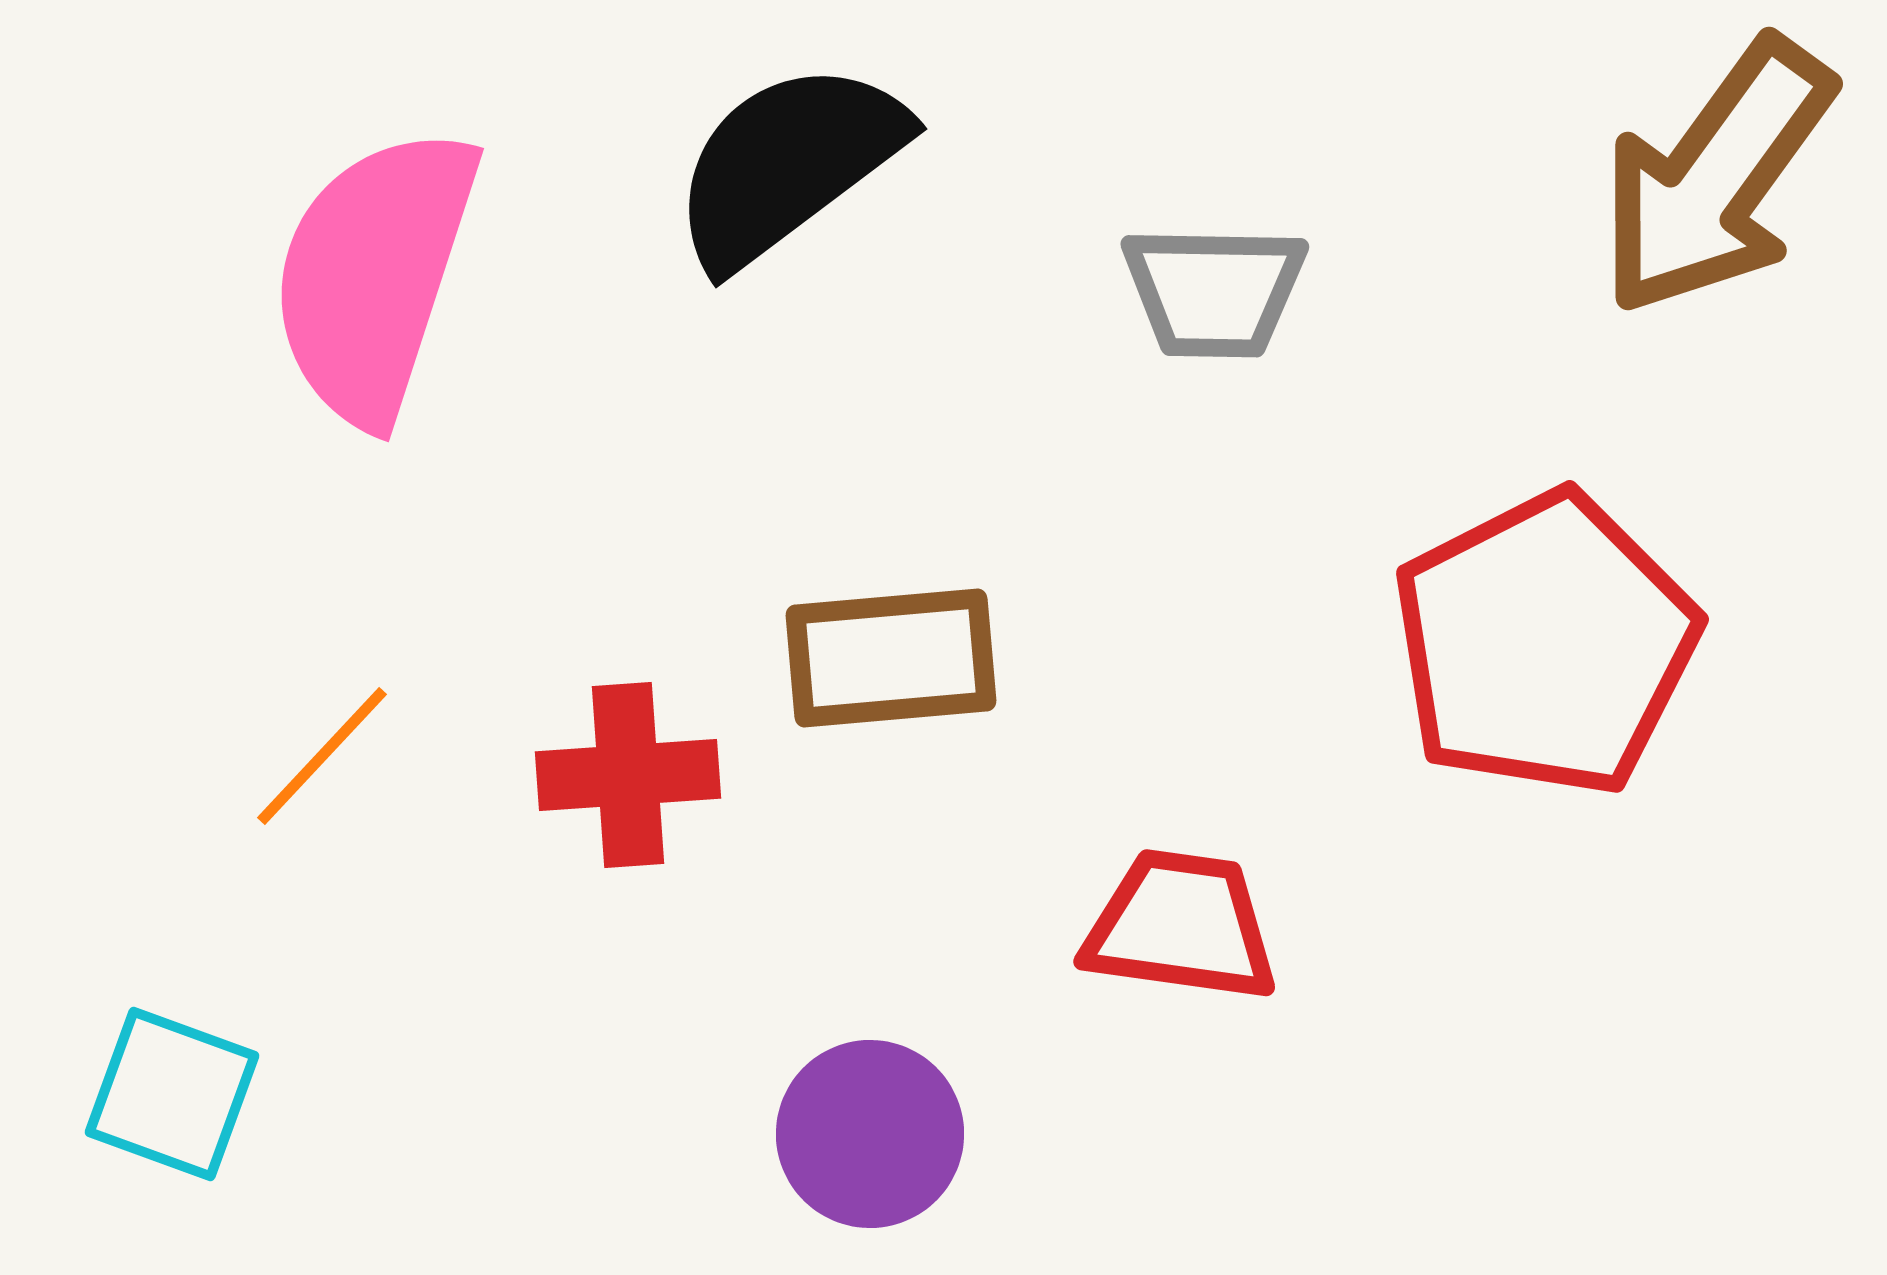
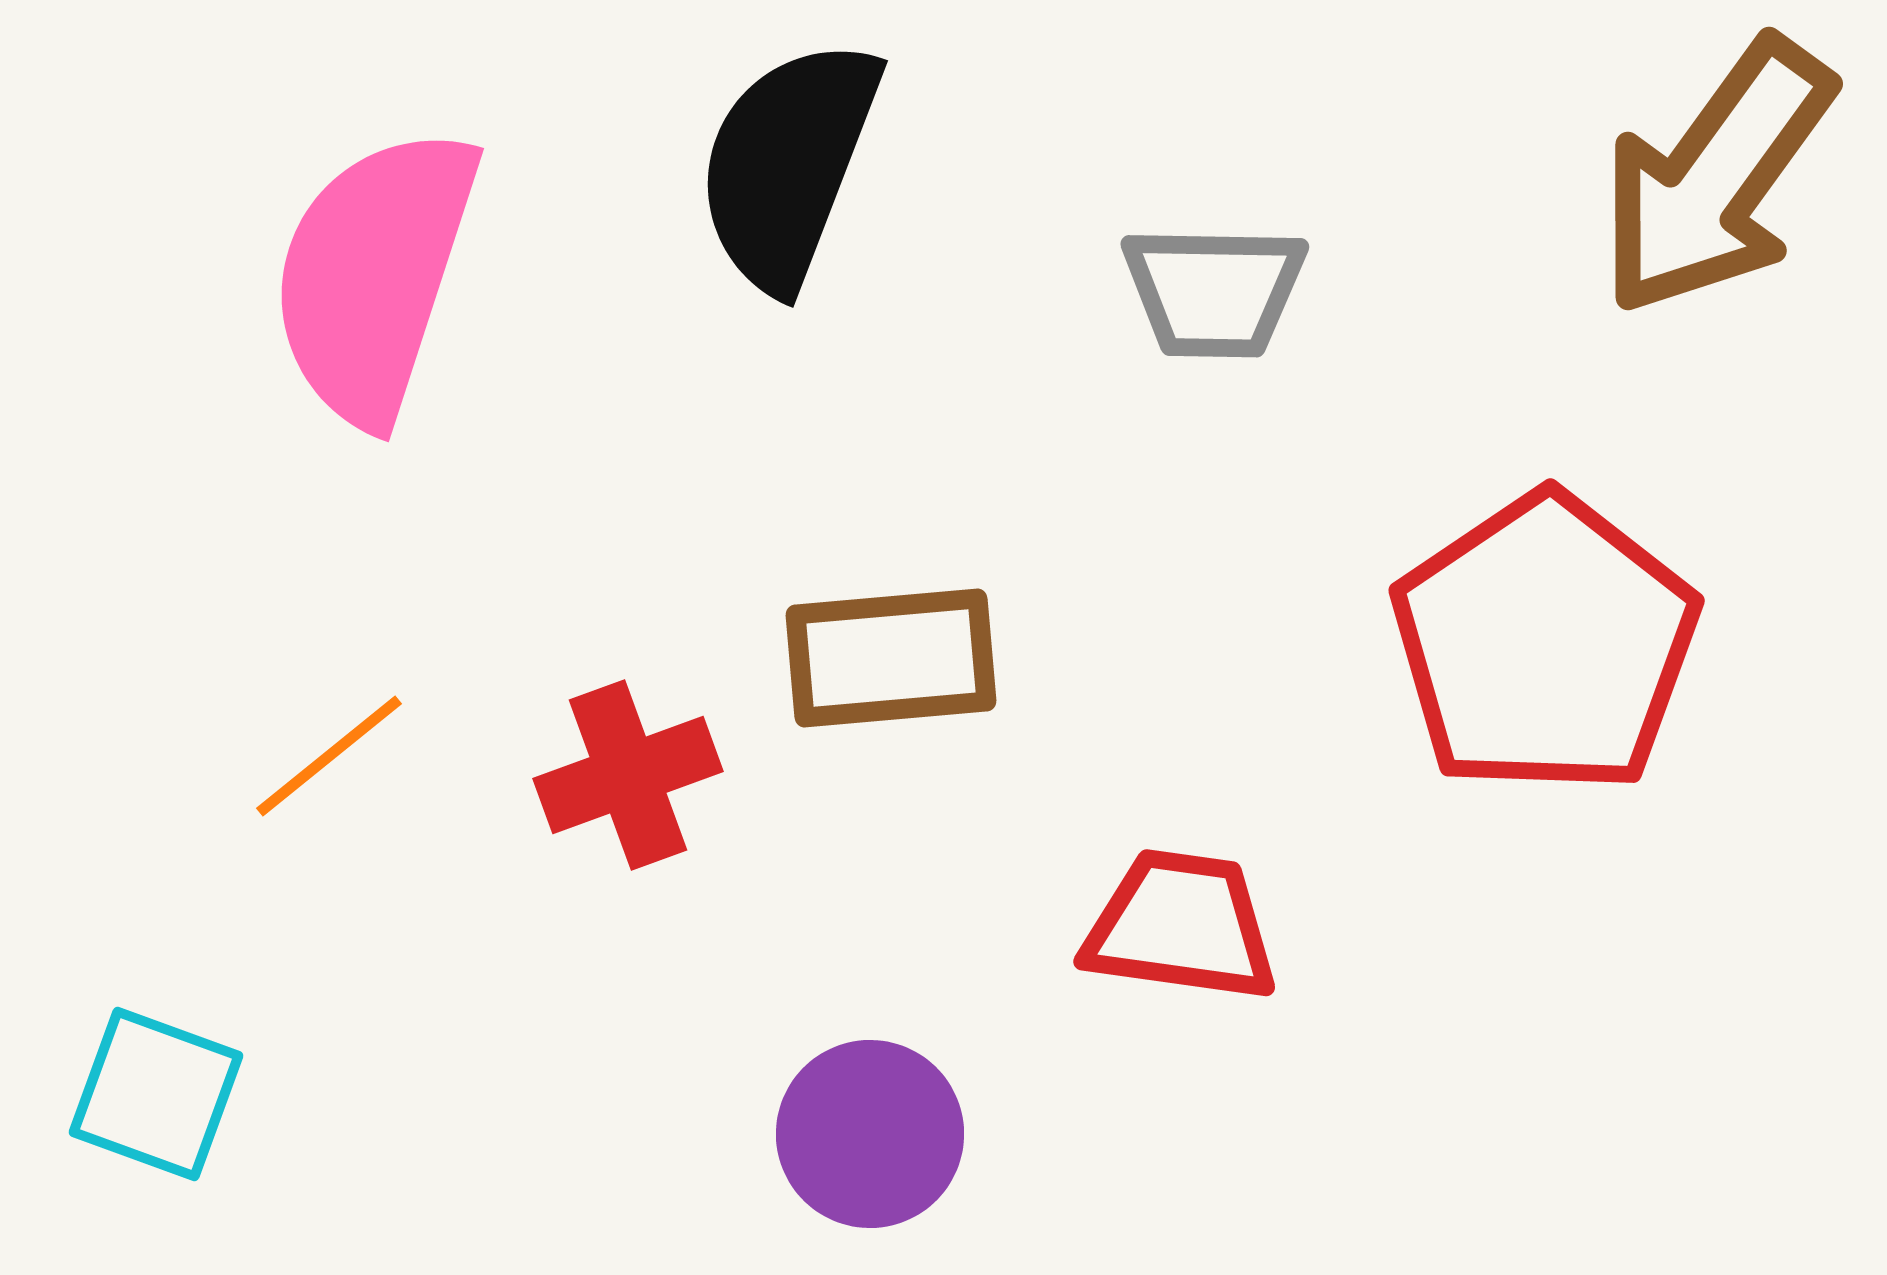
black semicircle: rotated 32 degrees counterclockwise
red pentagon: rotated 7 degrees counterclockwise
orange line: moved 7 px right; rotated 8 degrees clockwise
red cross: rotated 16 degrees counterclockwise
cyan square: moved 16 px left
